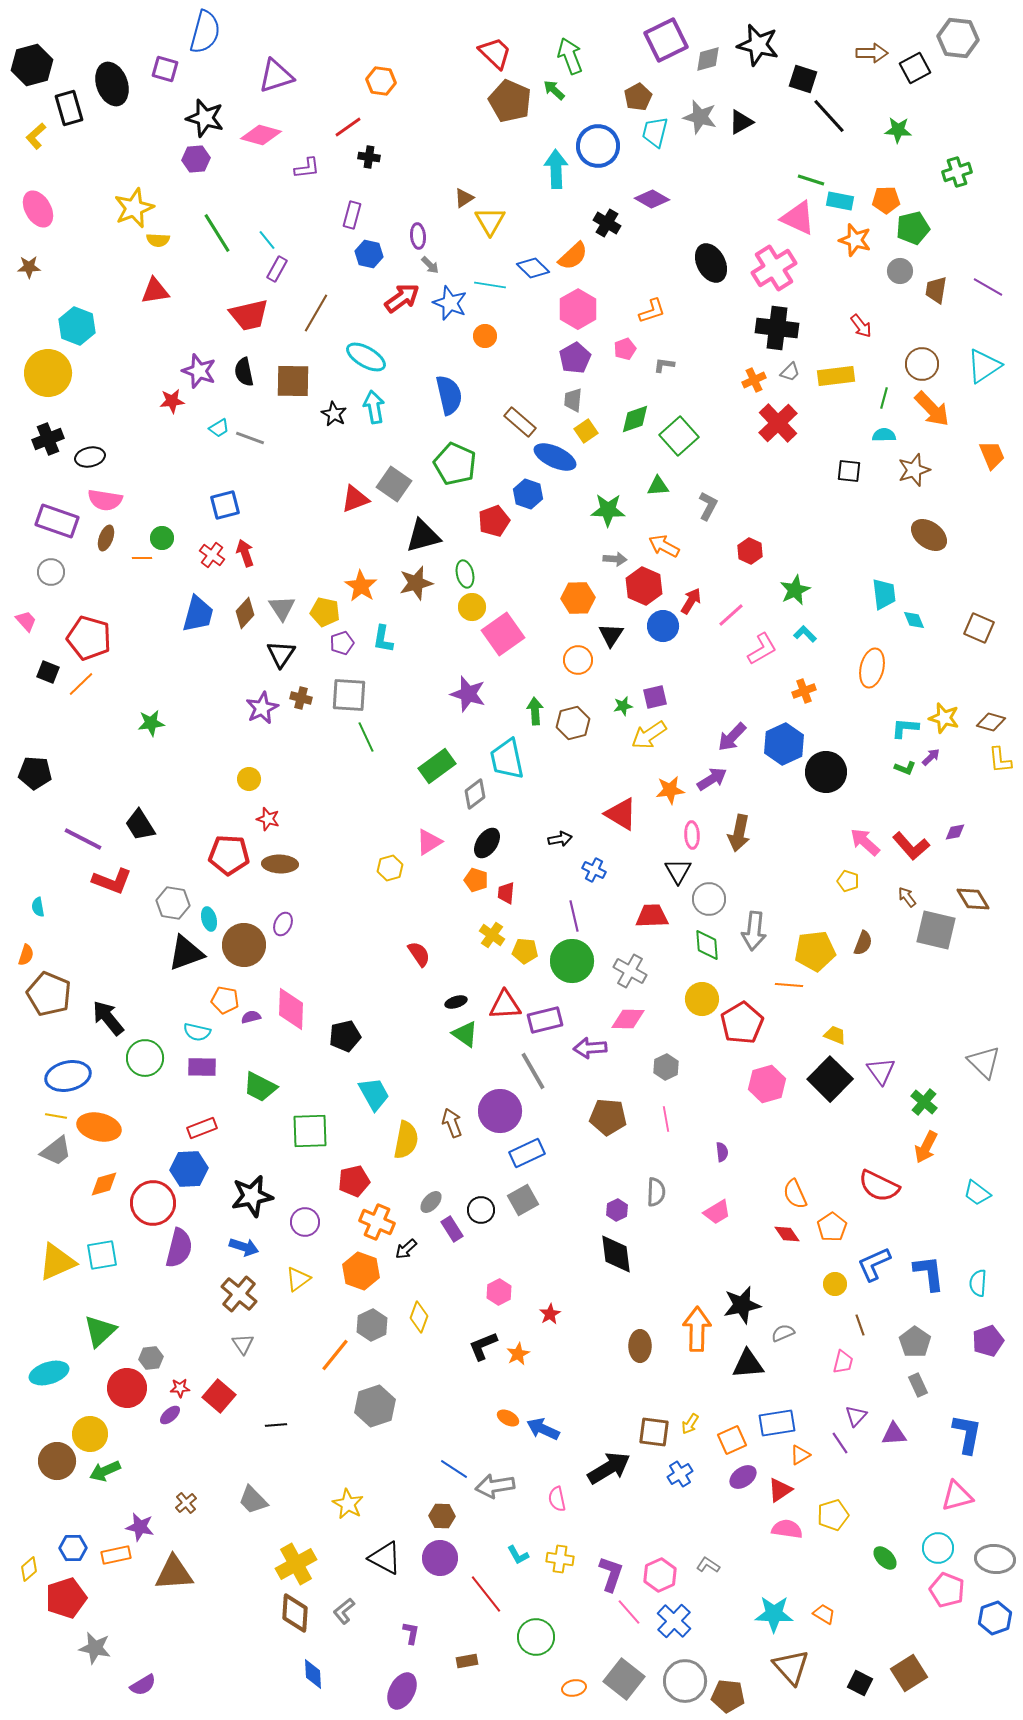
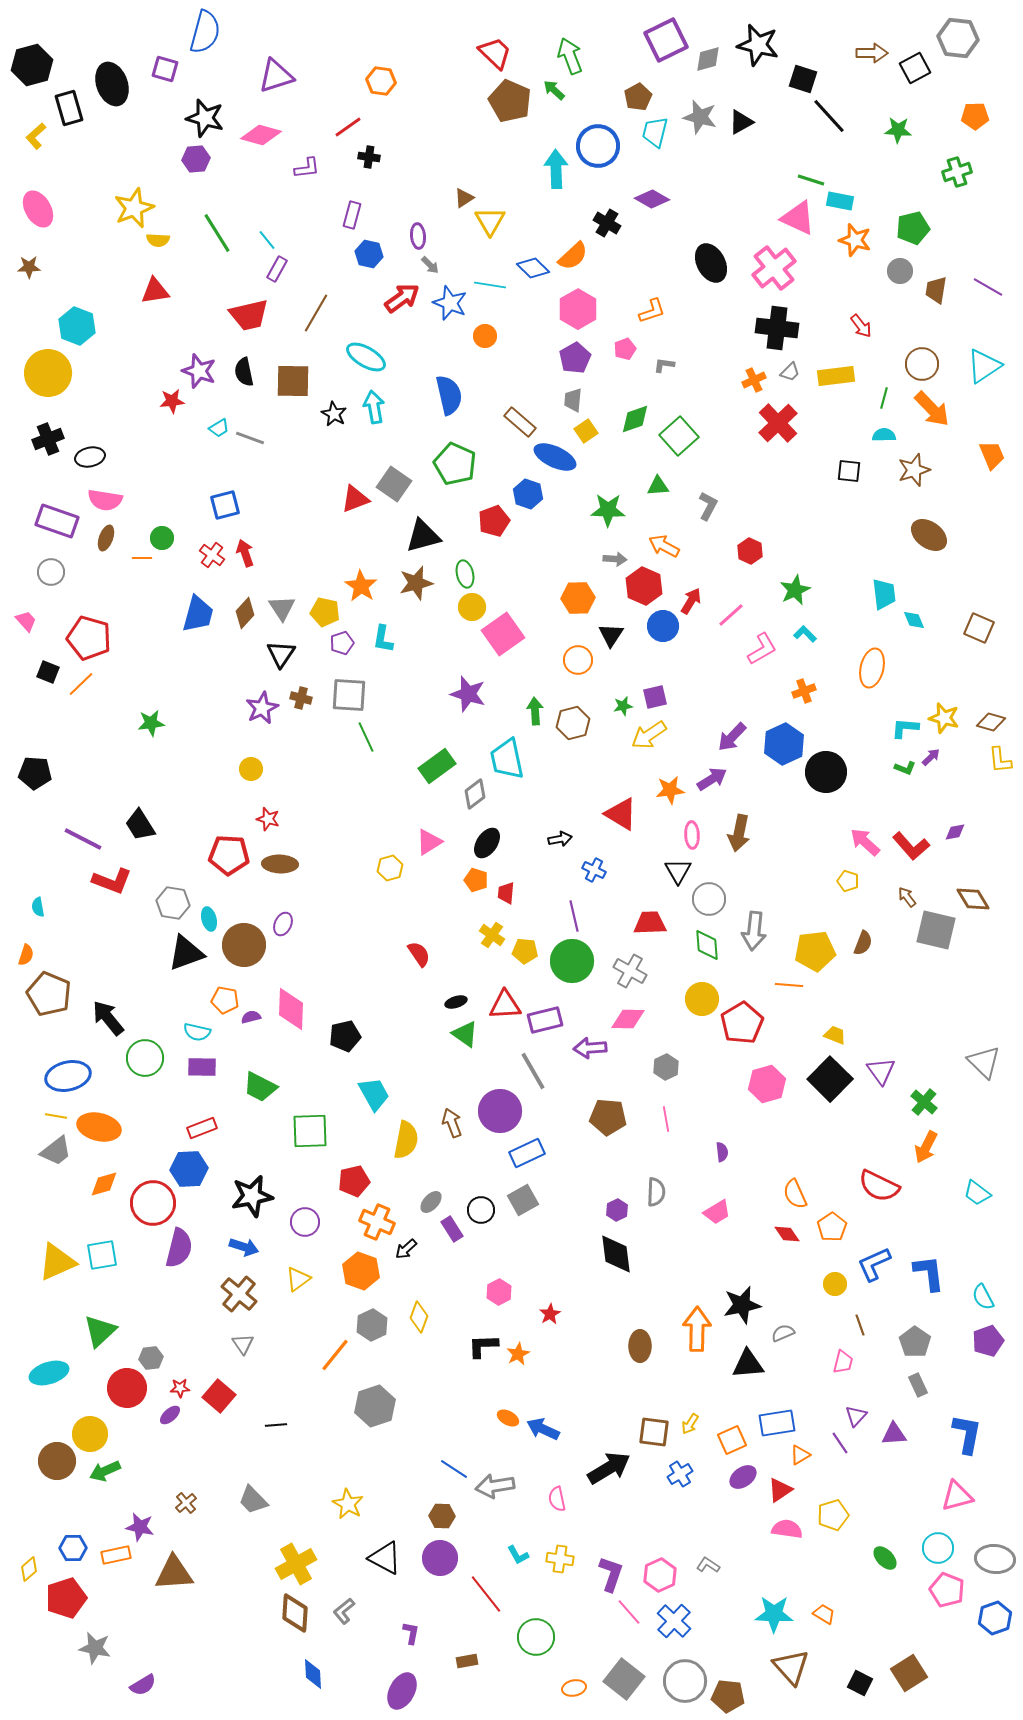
orange pentagon at (886, 200): moved 89 px right, 84 px up
pink cross at (774, 268): rotated 6 degrees counterclockwise
yellow circle at (249, 779): moved 2 px right, 10 px up
red trapezoid at (652, 916): moved 2 px left, 7 px down
cyan semicircle at (978, 1283): moved 5 px right, 14 px down; rotated 32 degrees counterclockwise
black L-shape at (483, 1346): rotated 20 degrees clockwise
